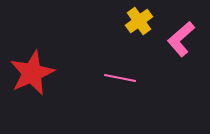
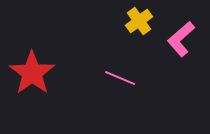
red star: rotated 12 degrees counterclockwise
pink line: rotated 12 degrees clockwise
